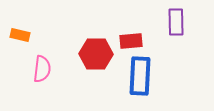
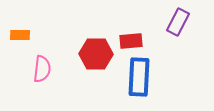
purple rectangle: moved 2 px right; rotated 28 degrees clockwise
orange rectangle: rotated 12 degrees counterclockwise
blue rectangle: moved 1 px left, 1 px down
